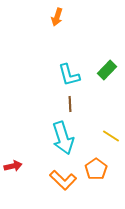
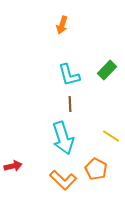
orange arrow: moved 5 px right, 8 px down
orange pentagon: rotated 10 degrees counterclockwise
